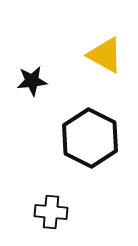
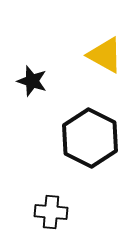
black star: rotated 24 degrees clockwise
